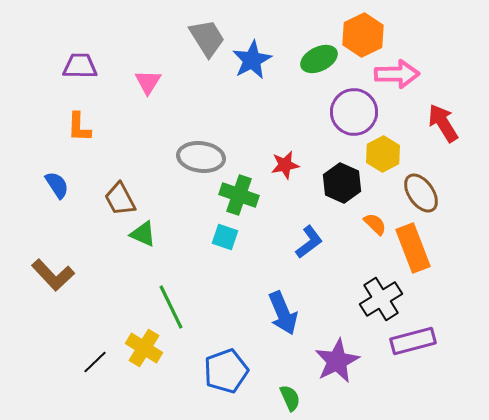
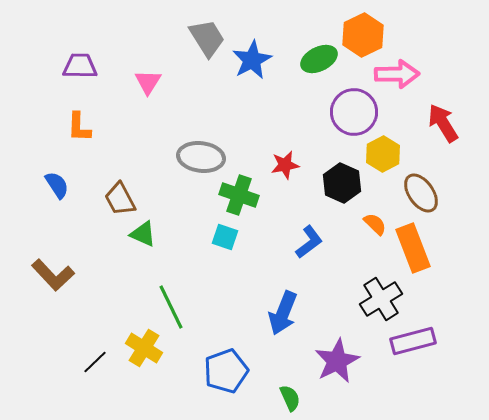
blue arrow: rotated 45 degrees clockwise
